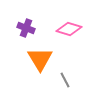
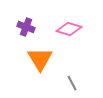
purple cross: moved 1 px up
gray line: moved 7 px right, 3 px down
